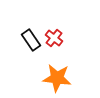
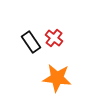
black rectangle: moved 2 px down
